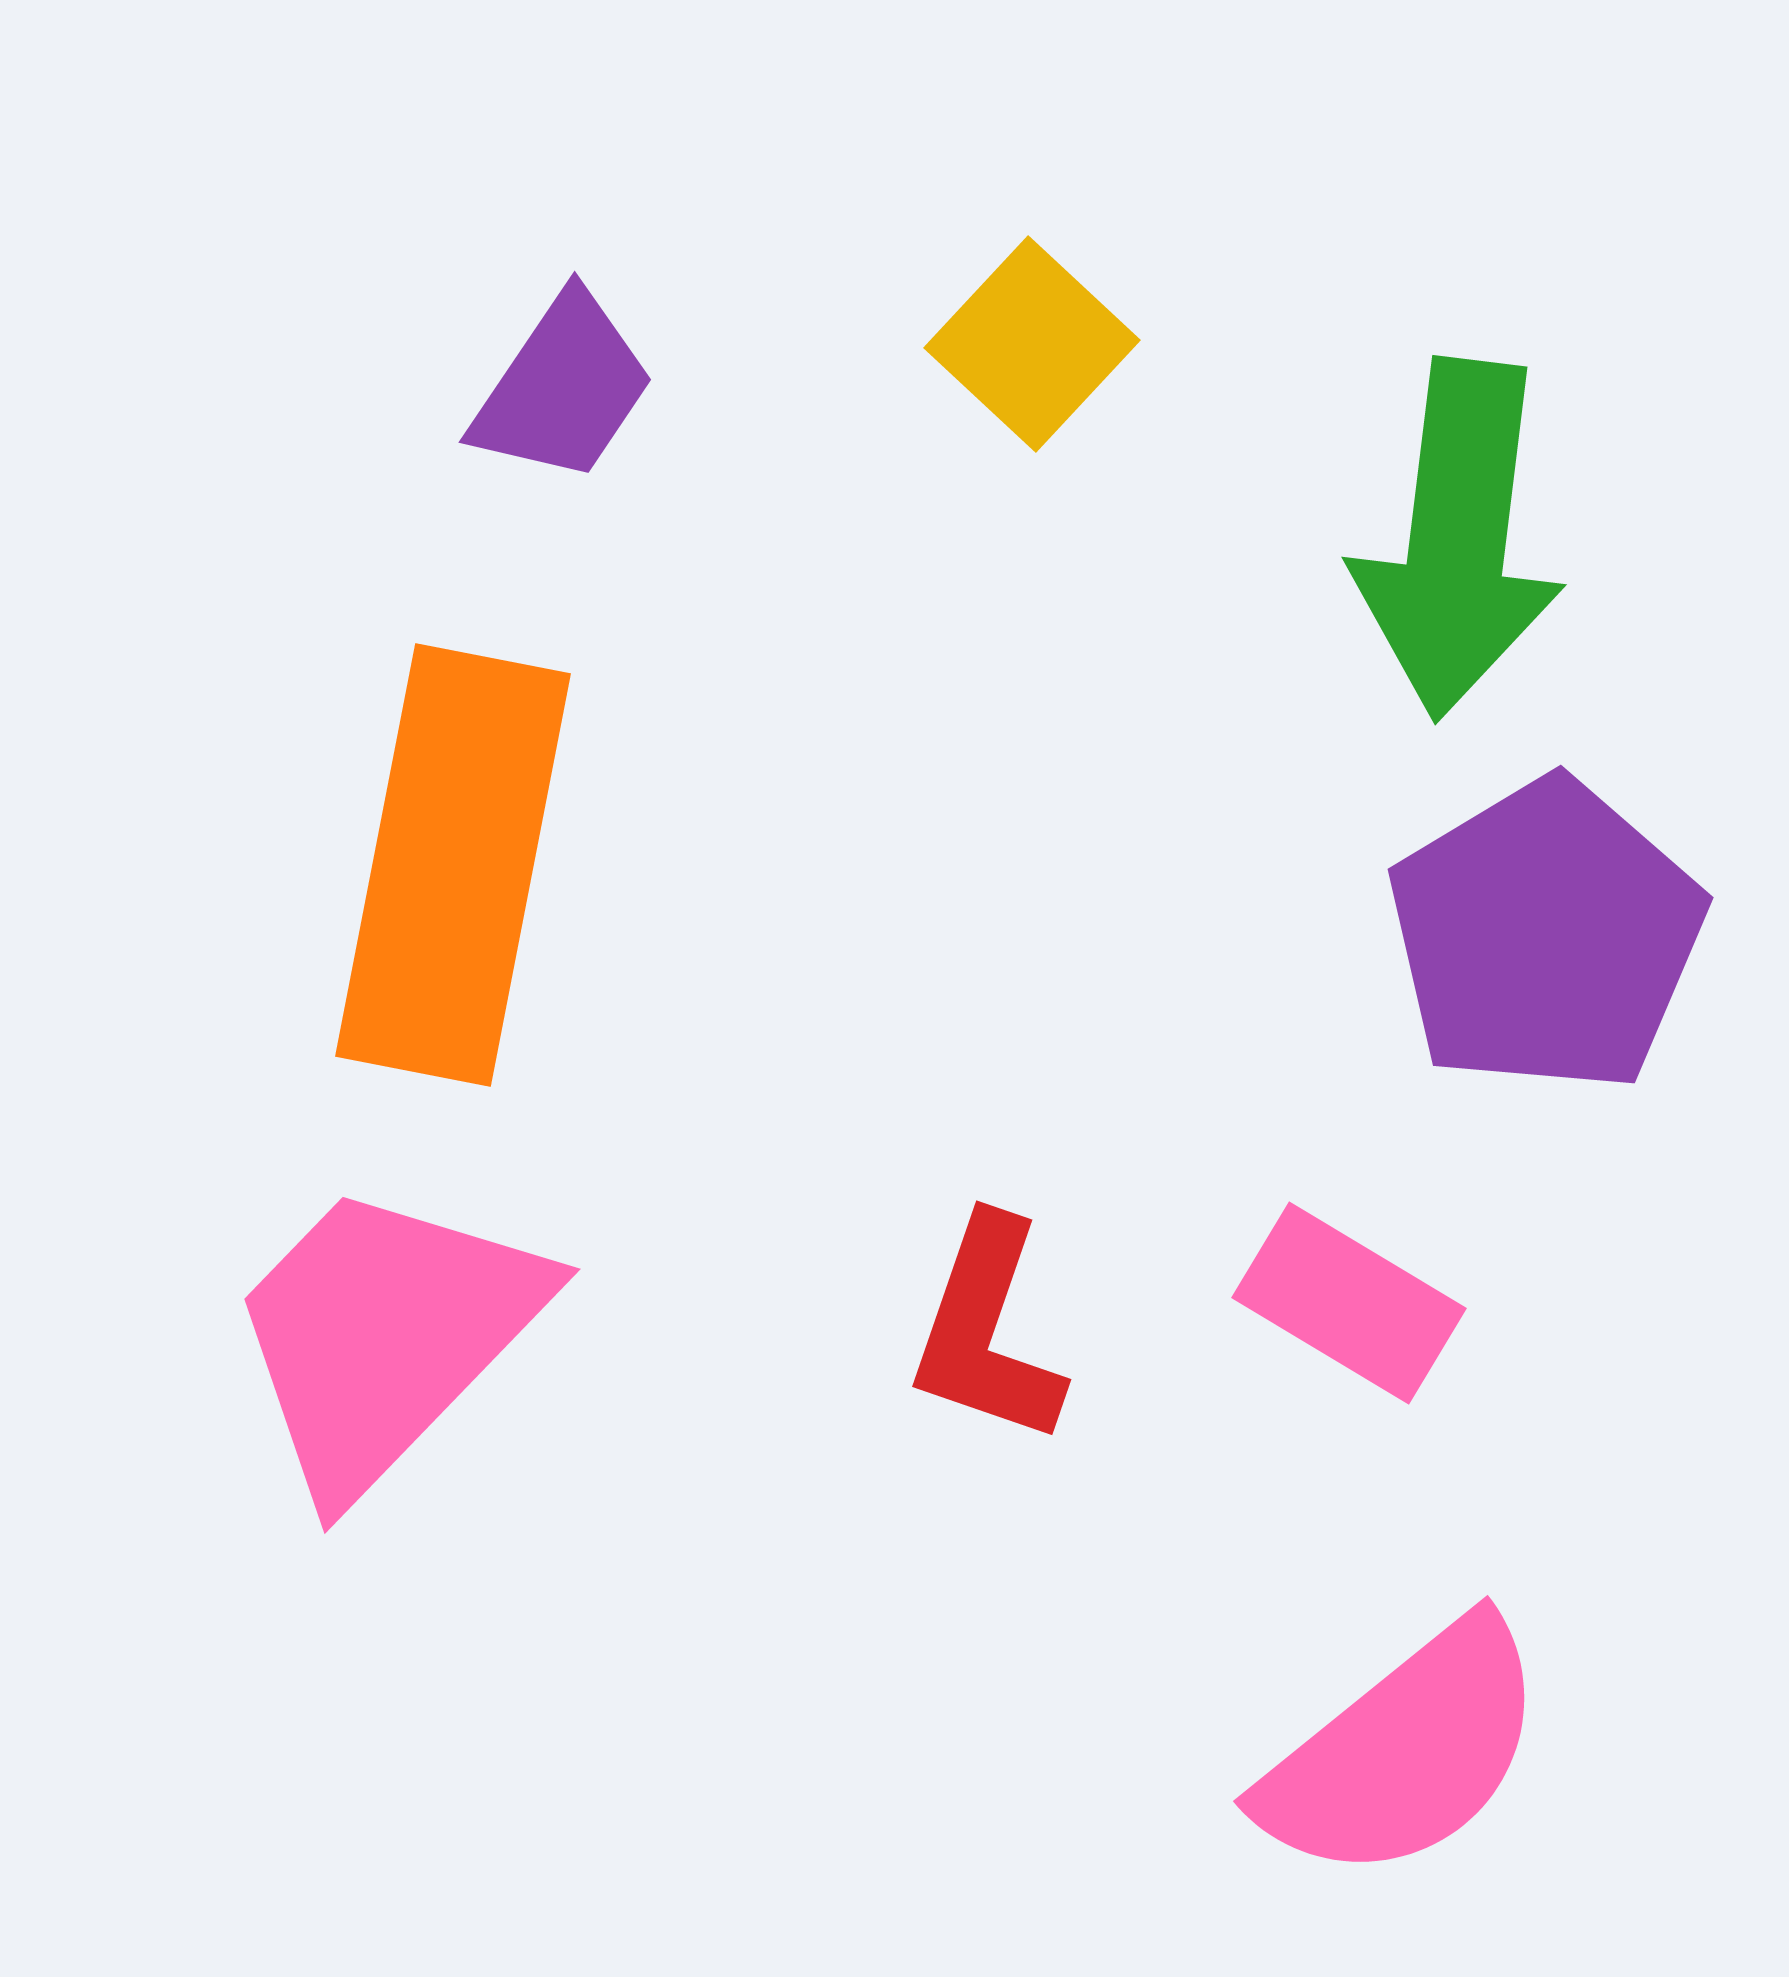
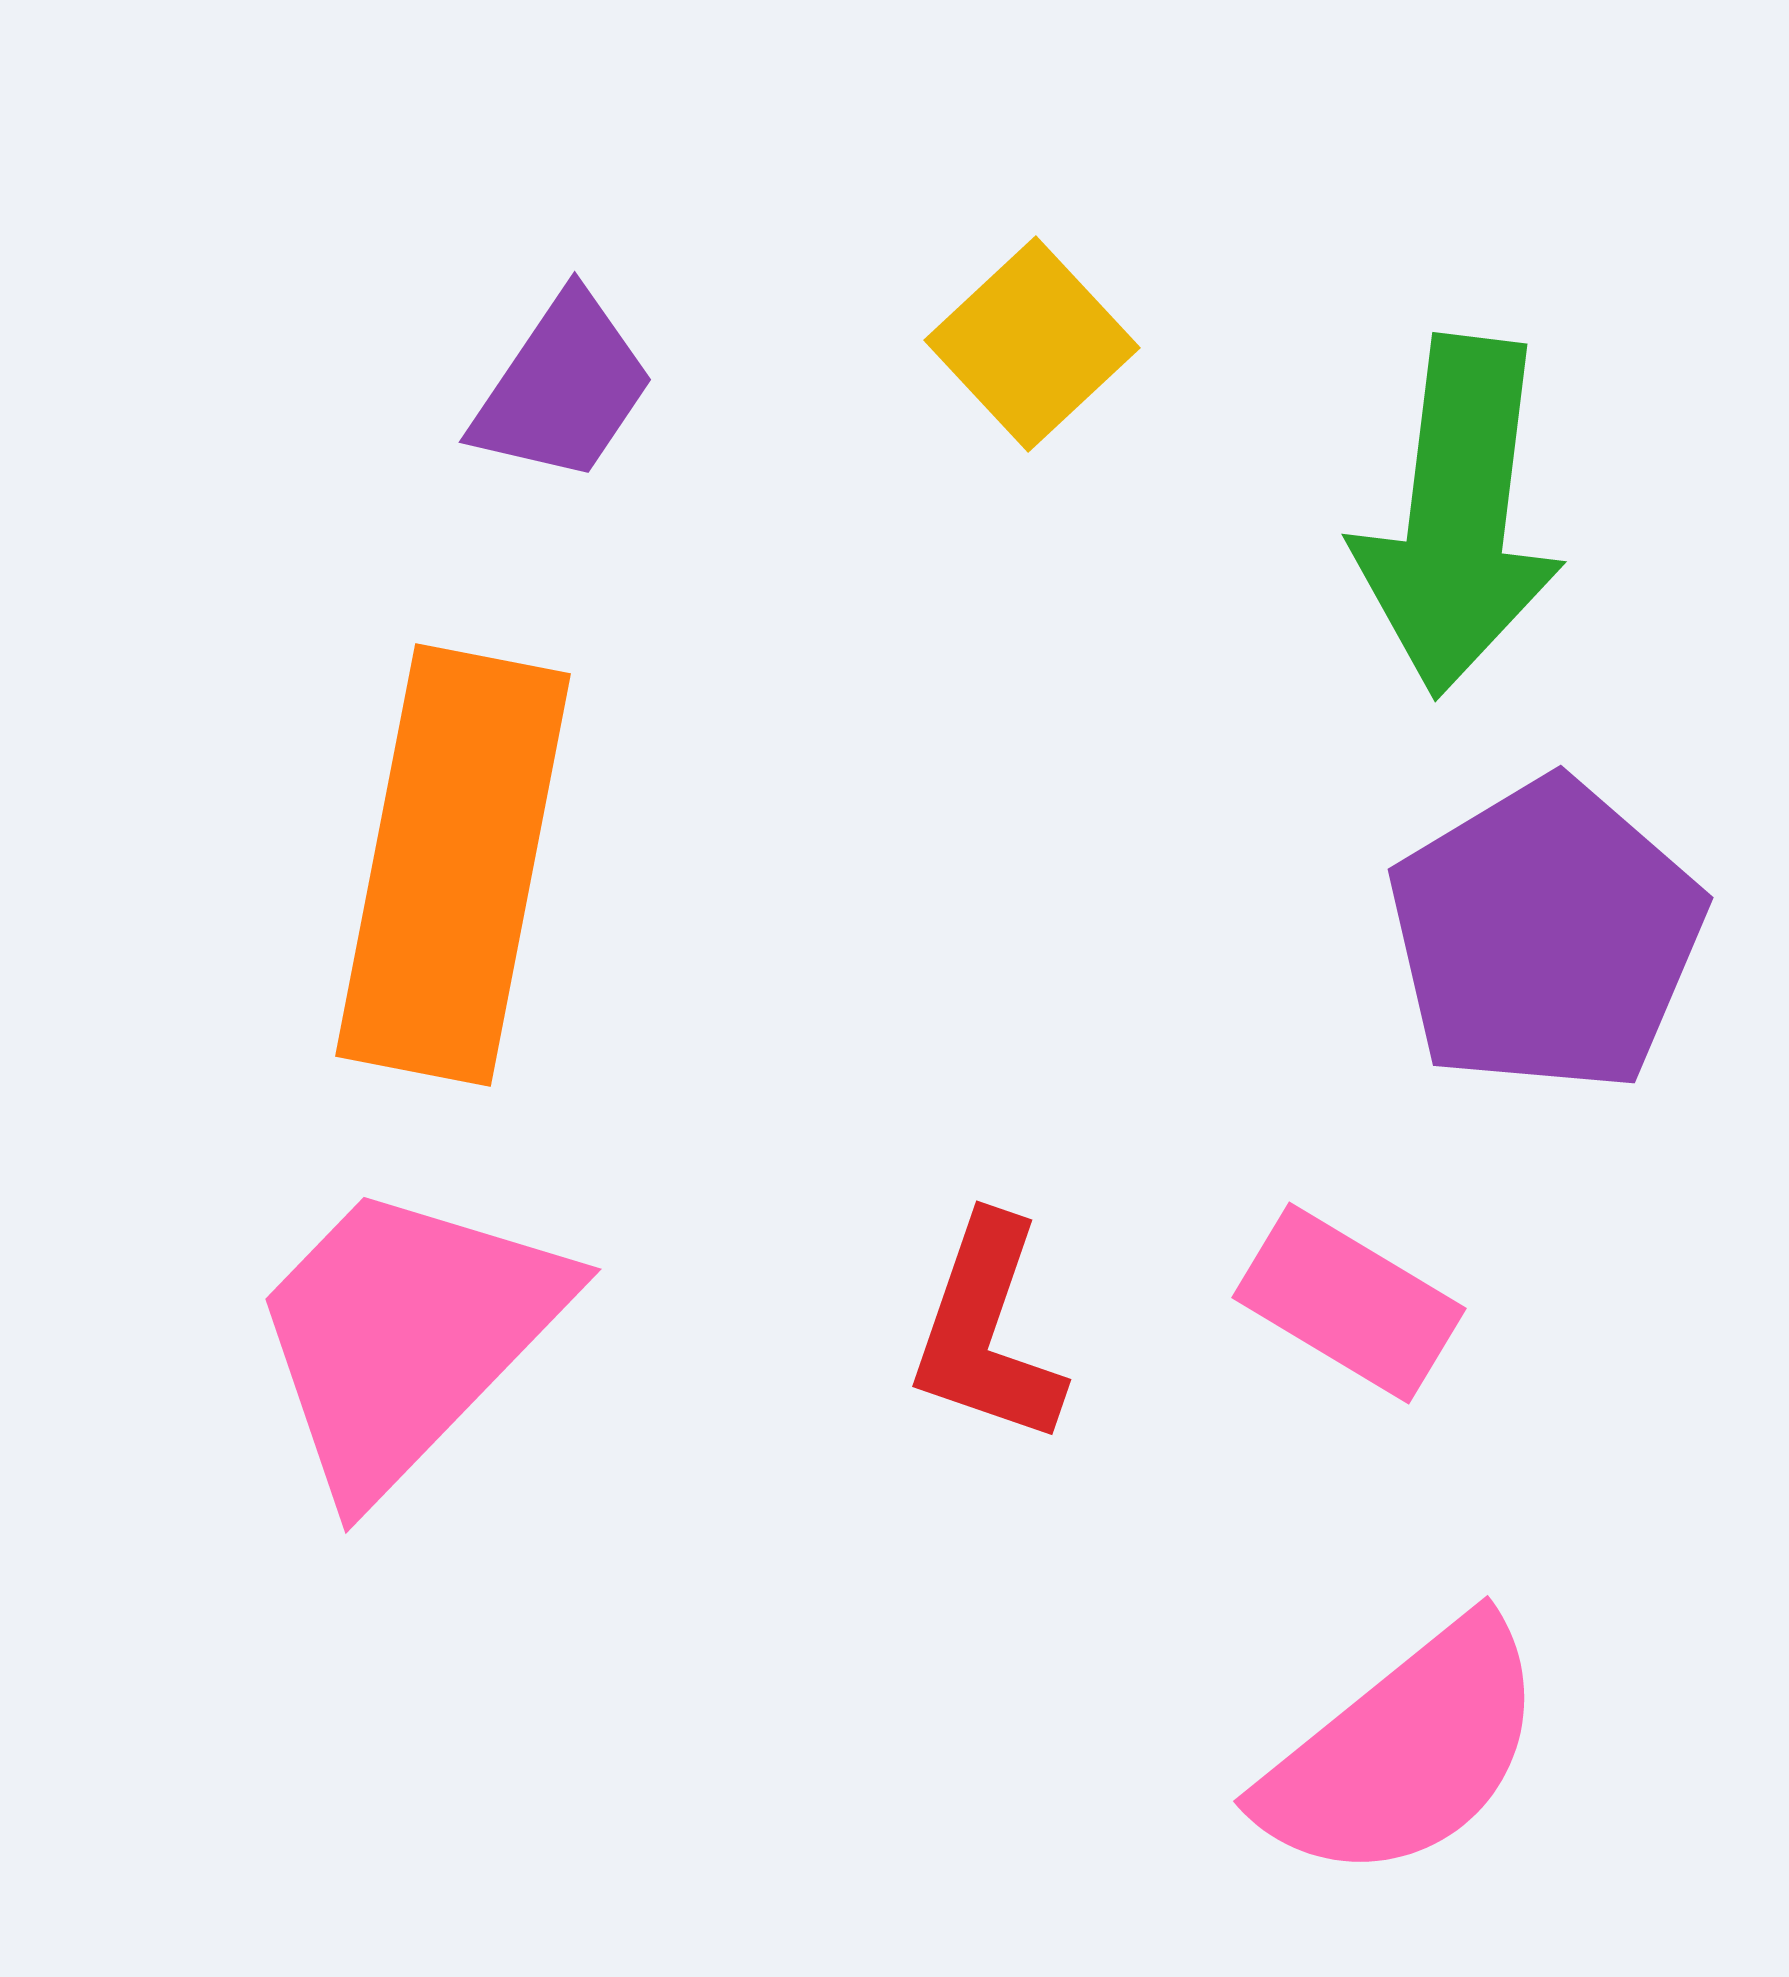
yellow square: rotated 4 degrees clockwise
green arrow: moved 23 px up
pink trapezoid: moved 21 px right
